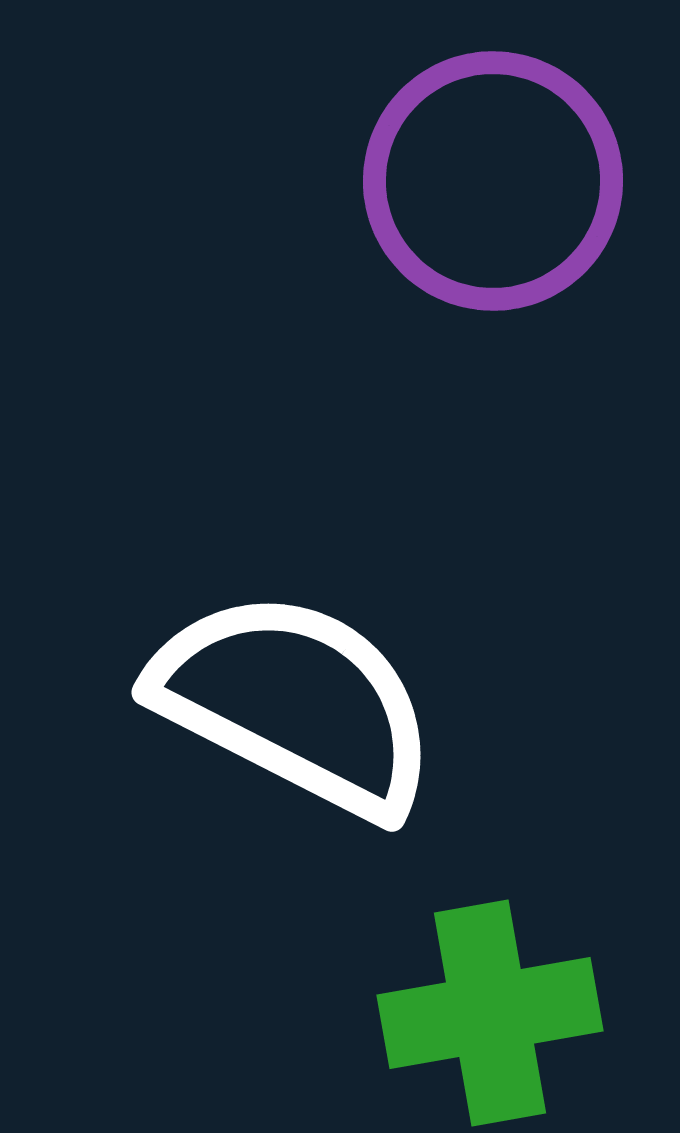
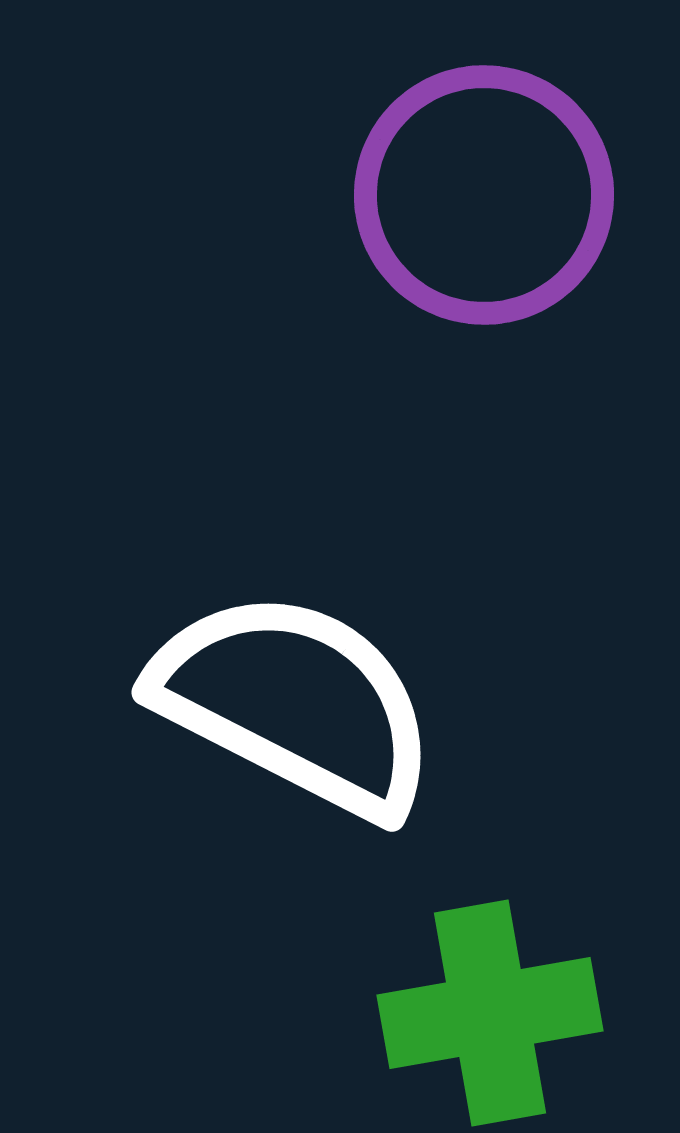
purple circle: moved 9 px left, 14 px down
